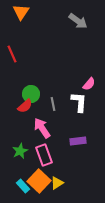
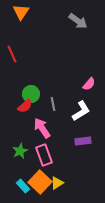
white L-shape: moved 2 px right, 9 px down; rotated 55 degrees clockwise
purple rectangle: moved 5 px right
orange square: moved 1 px right, 1 px down
